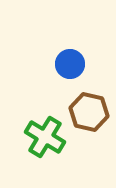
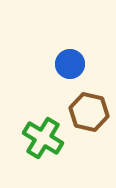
green cross: moved 2 px left, 1 px down
